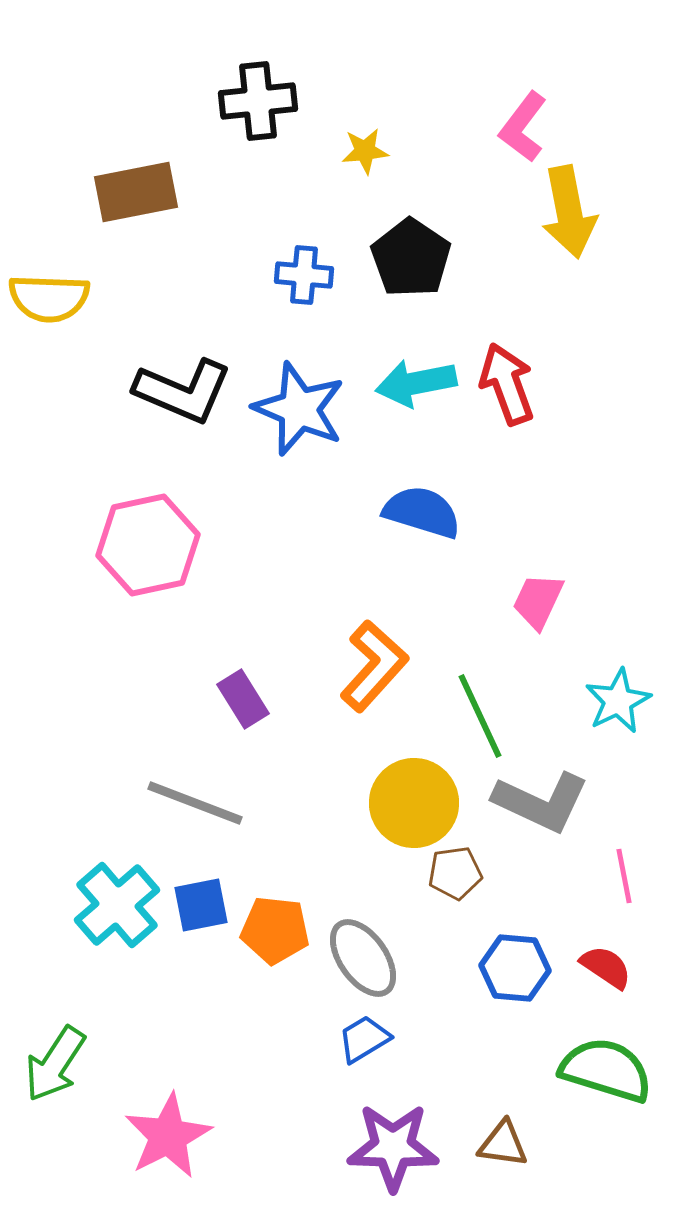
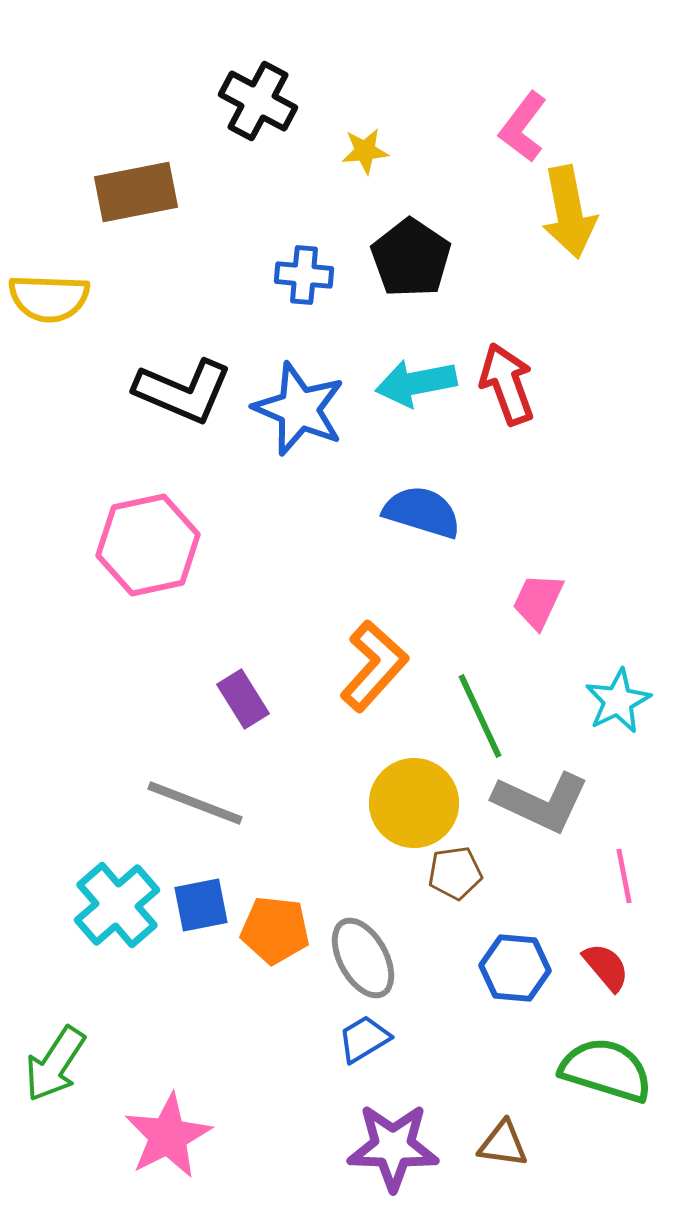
black cross: rotated 34 degrees clockwise
gray ellipse: rotated 6 degrees clockwise
red semicircle: rotated 16 degrees clockwise
